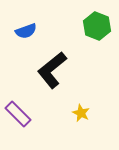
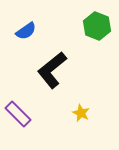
blue semicircle: rotated 15 degrees counterclockwise
